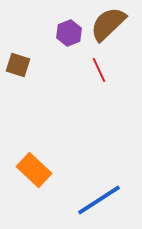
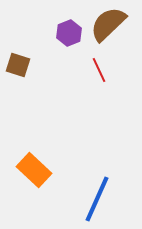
blue line: moved 2 px left, 1 px up; rotated 33 degrees counterclockwise
